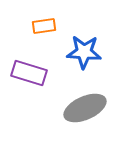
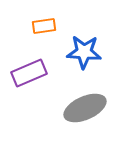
purple rectangle: rotated 40 degrees counterclockwise
